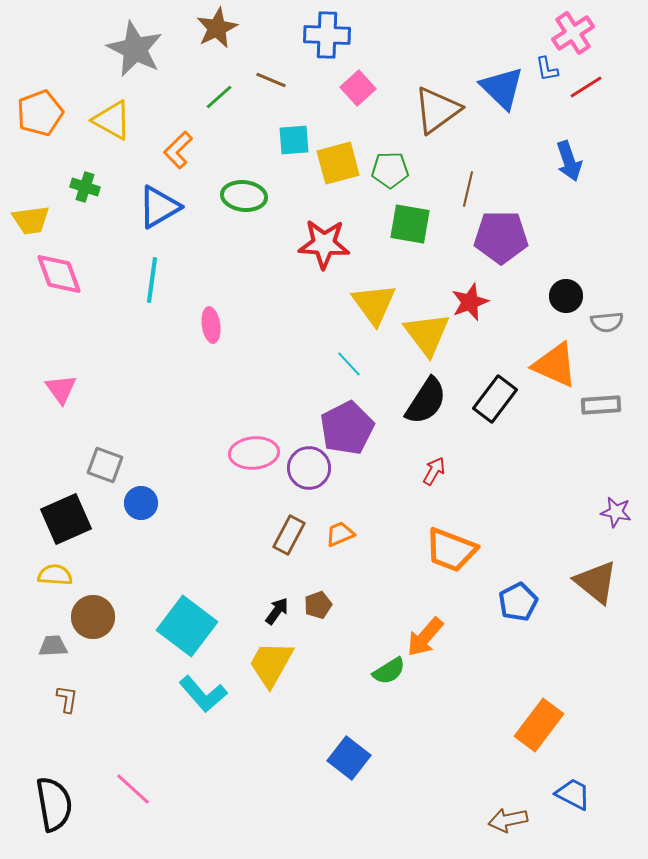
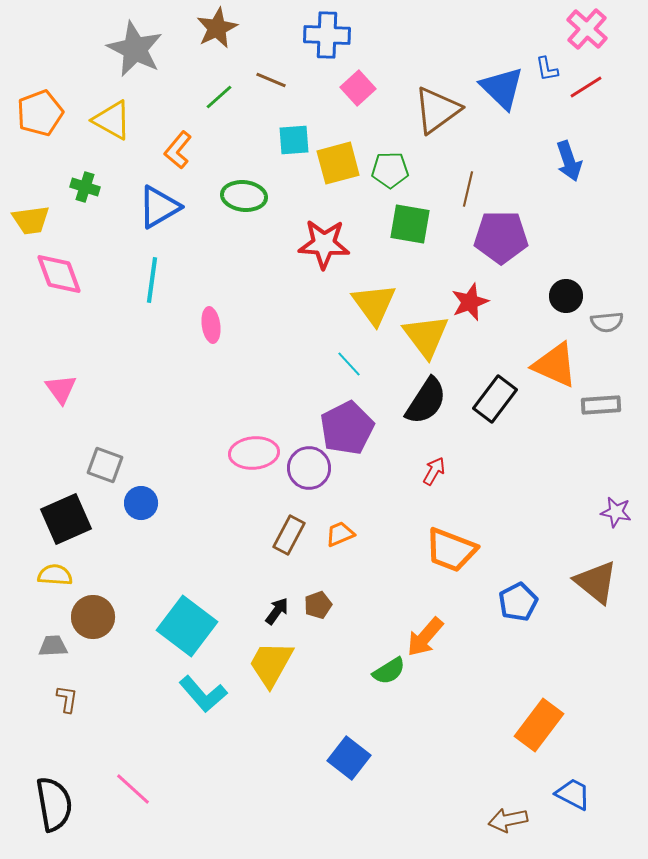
pink cross at (573, 33): moved 14 px right, 4 px up; rotated 15 degrees counterclockwise
orange L-shape at (178, 150): rotated 6 degrees counterclockwise
yellow triangle at (427, 334): moved 1 px left, 2 px down
